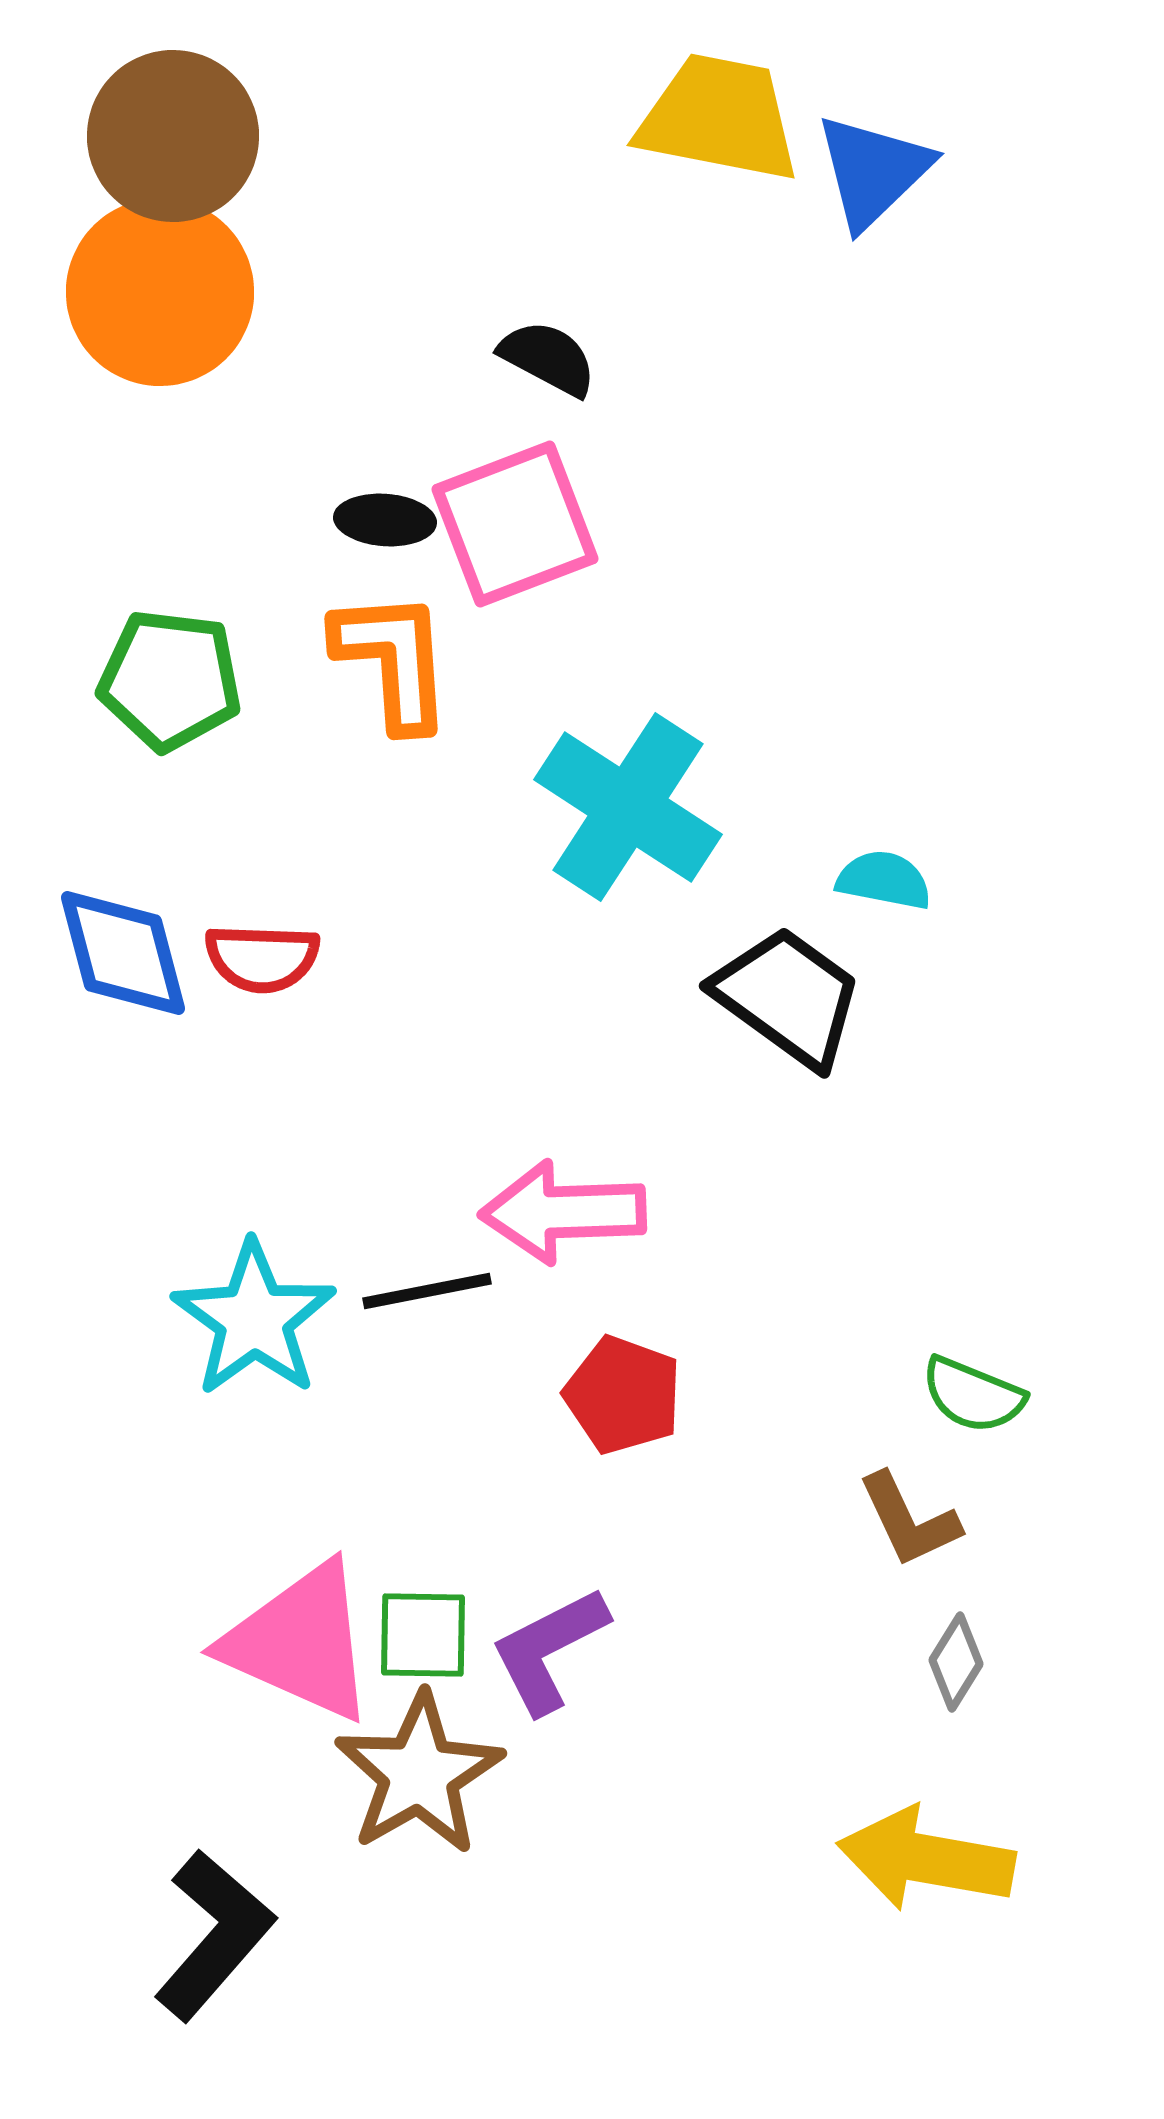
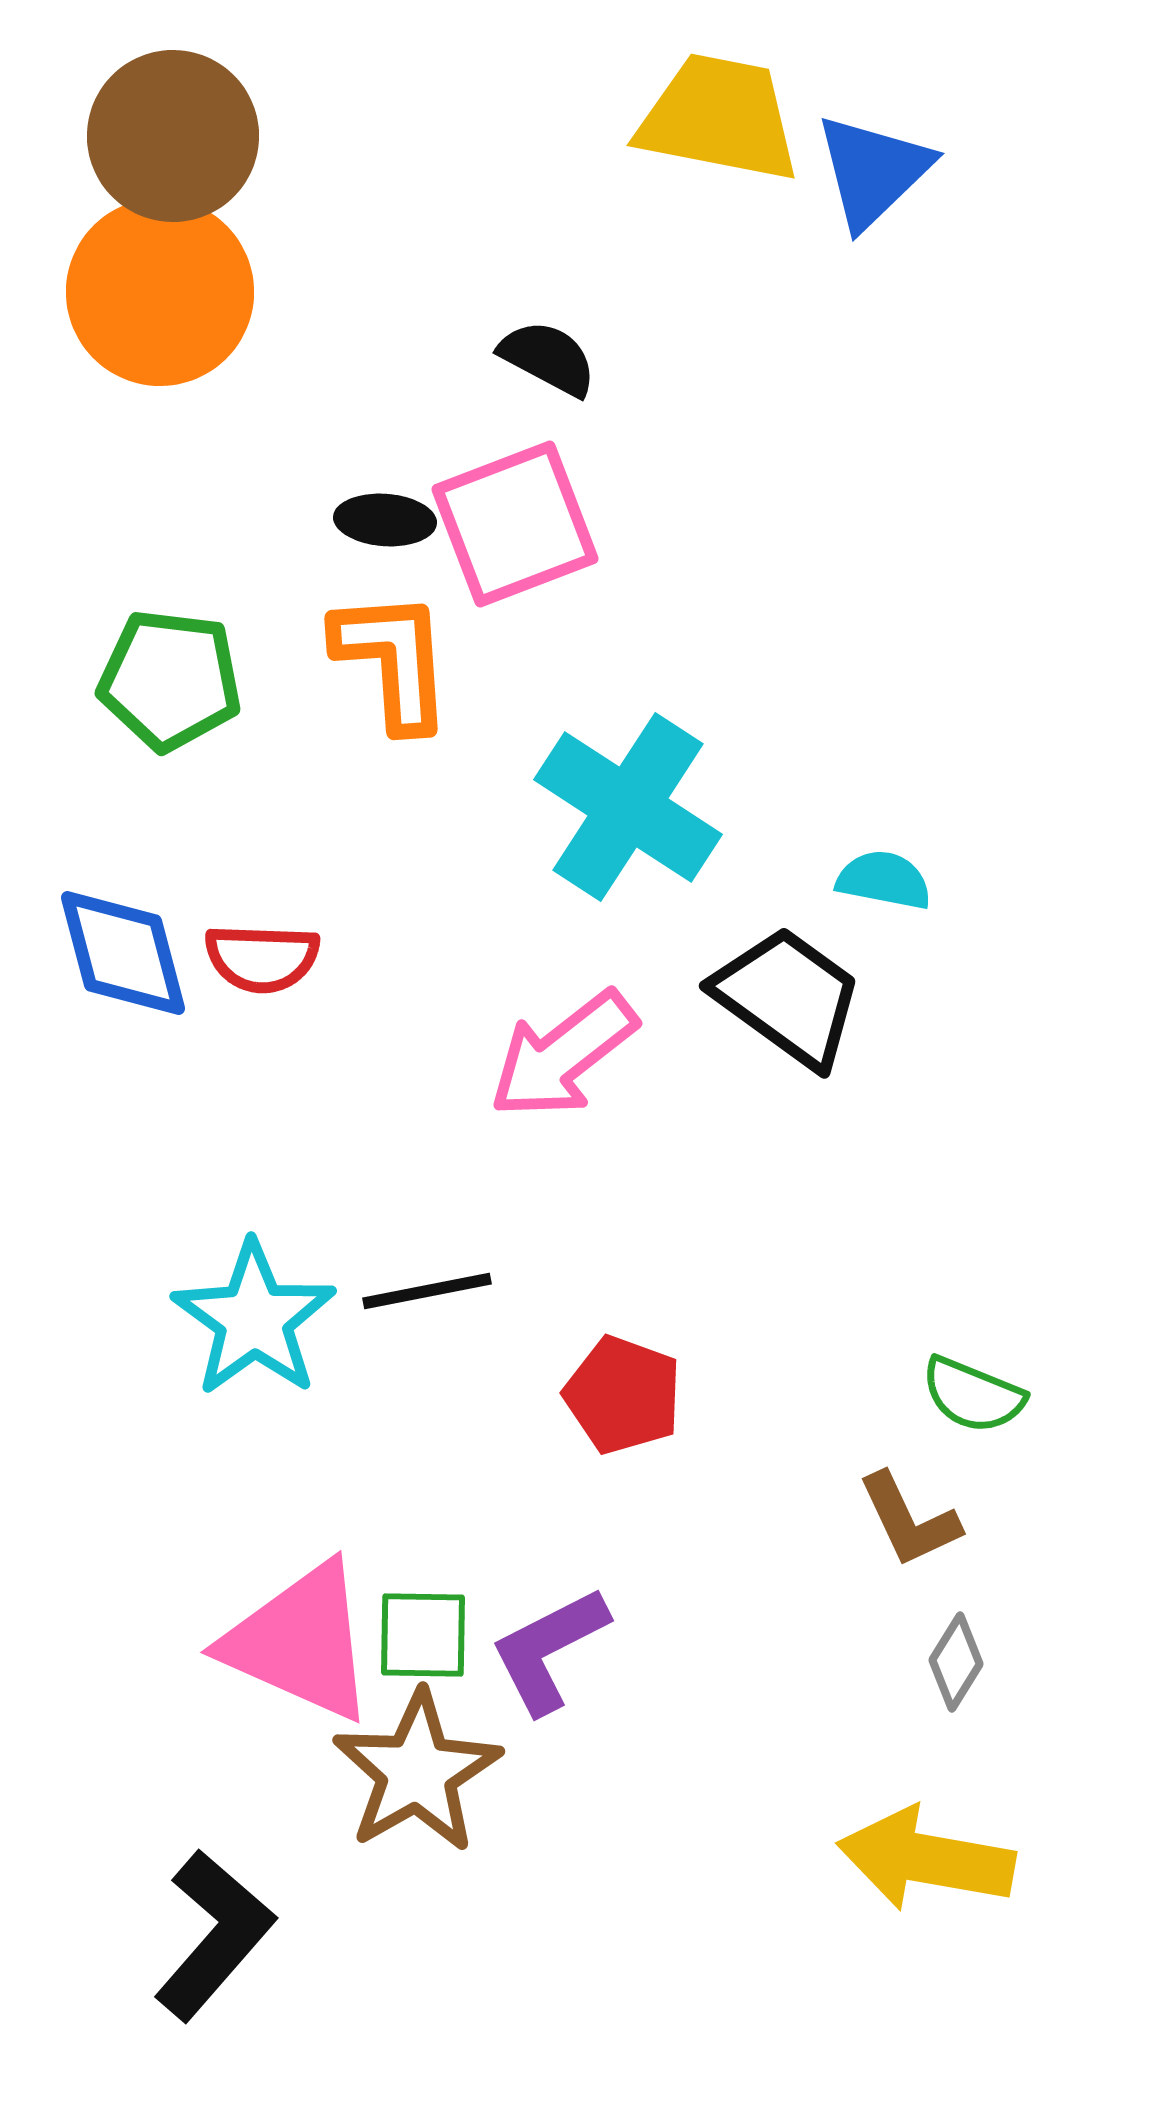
pink arrow: moved 157 px up; rotated 36 degrees counterclockwise
brown star: moved 2 px left, 2 px up
